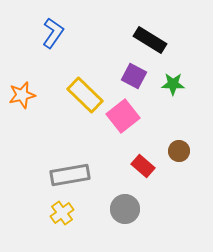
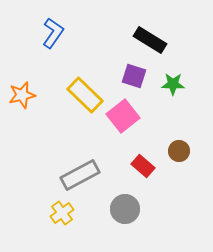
purple square: rotated 10 degrees counterclockwise
gray rectangle: moved 10 px right; rotated 18 degrees counterclockwise
